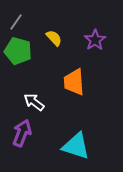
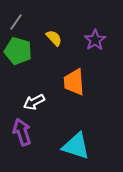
white arrow: rotated 65 degrees counterclockwise
purple arrow: moved 1 px up; rotated 40 degrees counterclockwise
